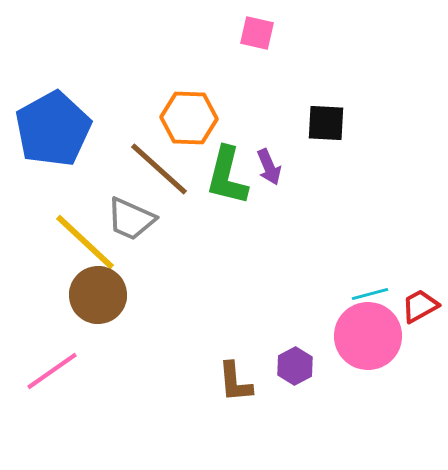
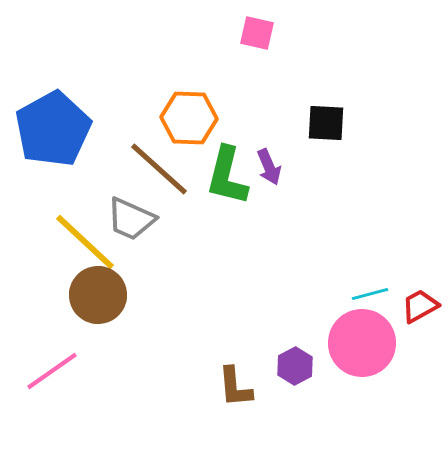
pink circle: moved 6 px left, 7 px down
brown L-shape: moved 5 px down
